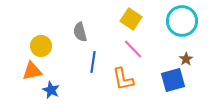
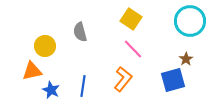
cyan circle: moved 8 px right
yellow circle: moved 4 px right
blue line: moved 10 px left, 24 px down
orange L-shape: rotated 130 degrees counterclockwise
